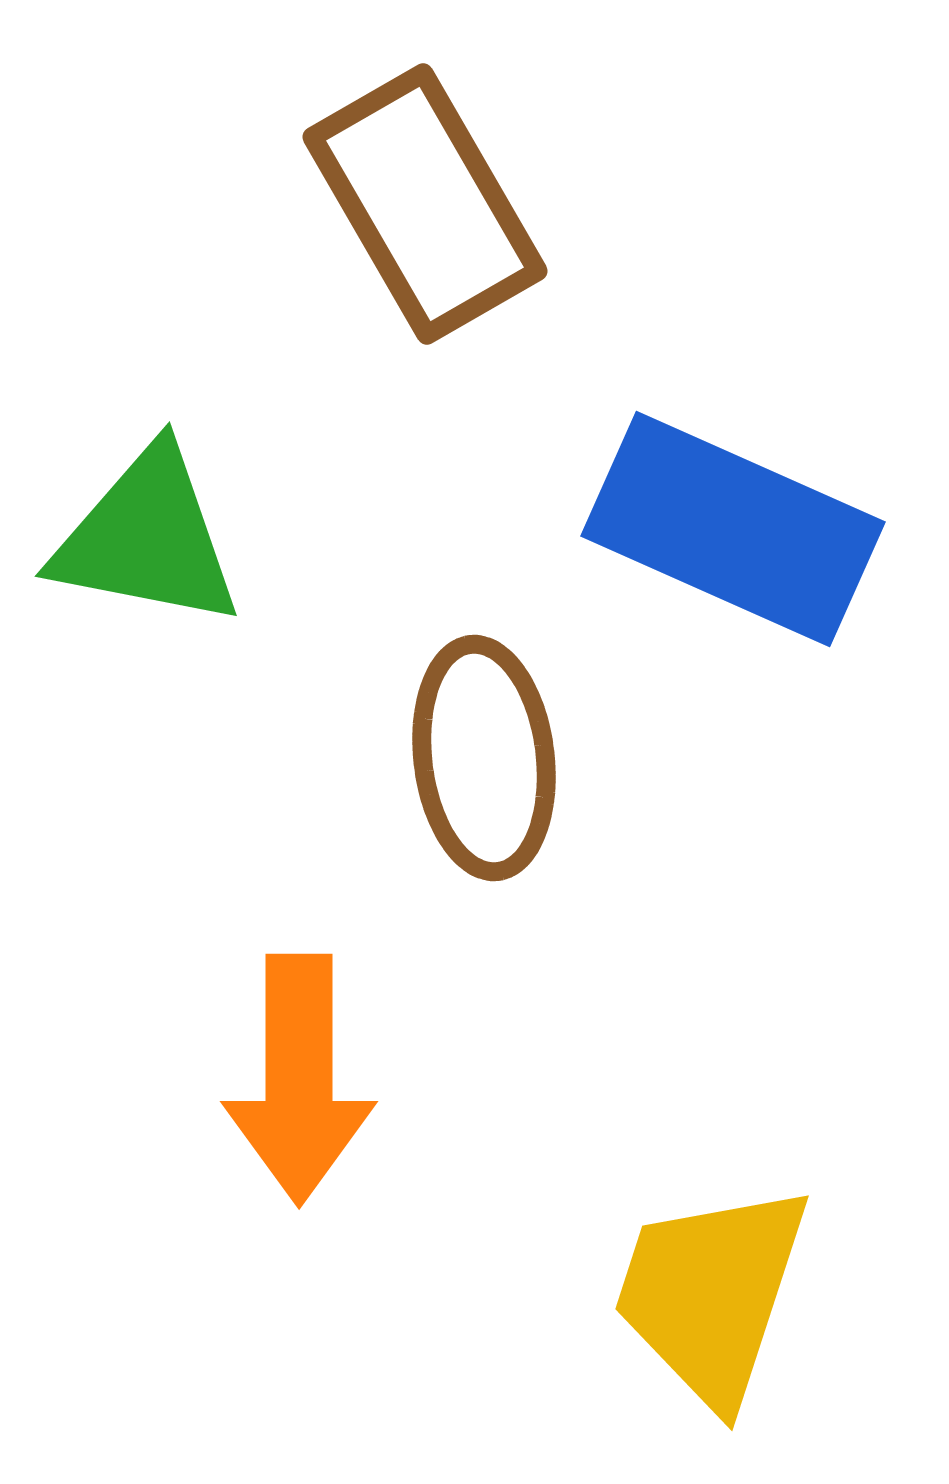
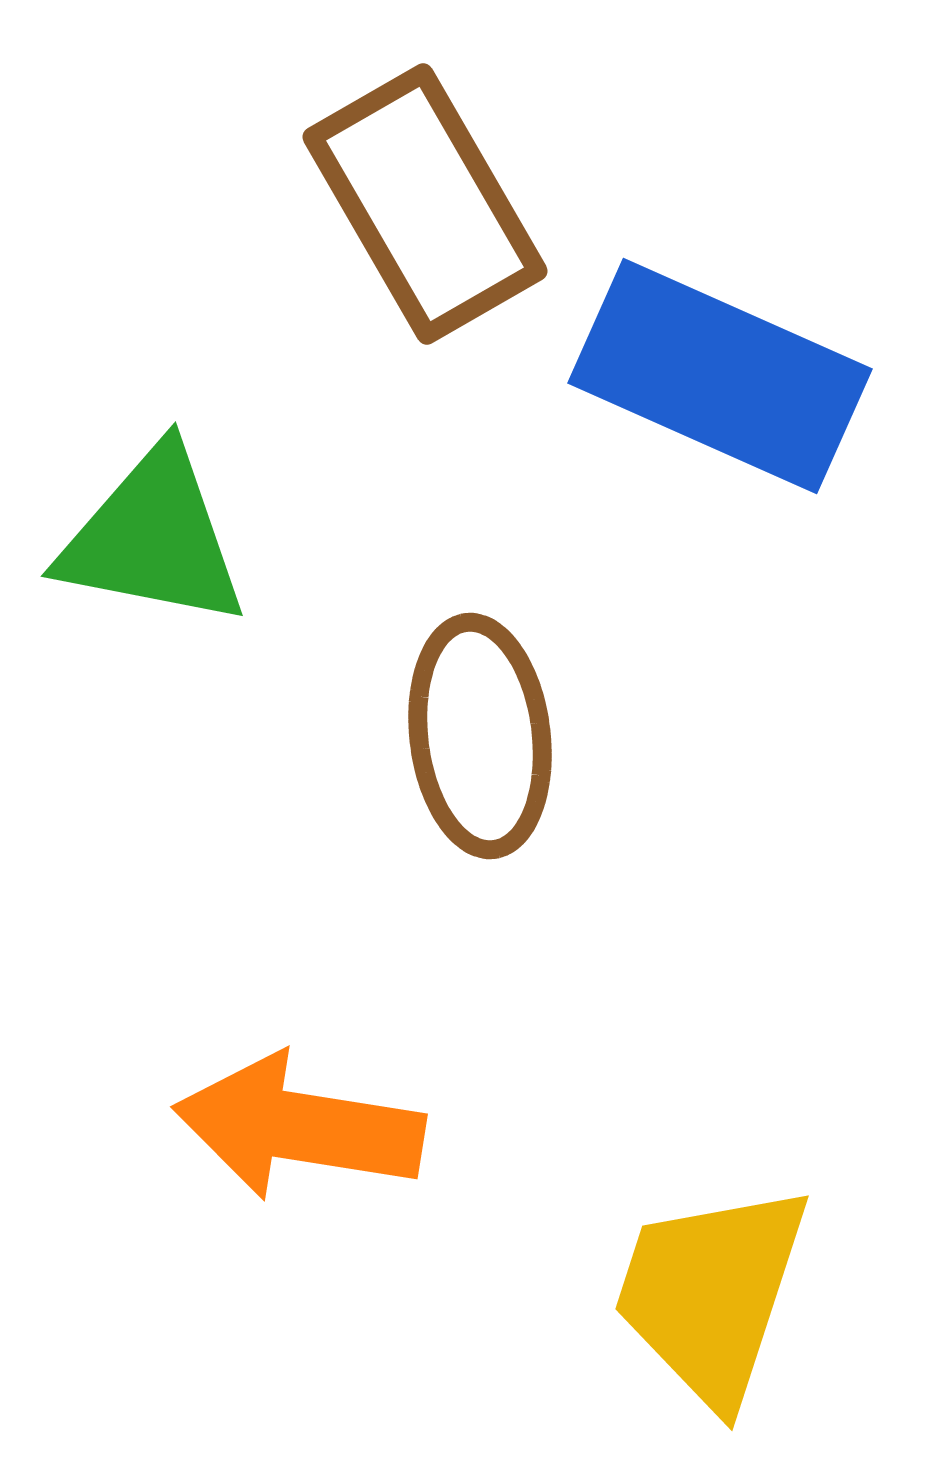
blue rectangle: moved 13 px left, 153 px up
green triangle: moved 6 px right
brown ellipse: moved 4 px left, 22 px up
orange arrow: moved 48 px down; rotated 99 degrees clockwise
